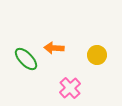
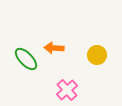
pink cross: moved 3 px left, 2 px down
